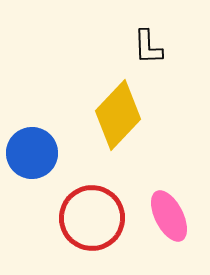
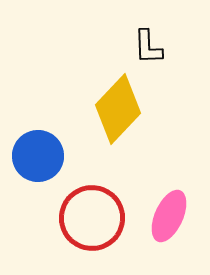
yellow diamond: moved 6 px up
blue circle: moved 6 px right, 3 px down
pink ellipse: rotated 51 degrees clockwise
